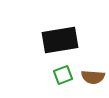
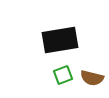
brown semicircle: moved 1 px left, 1 px down; rotated 10 degrees clockwise
